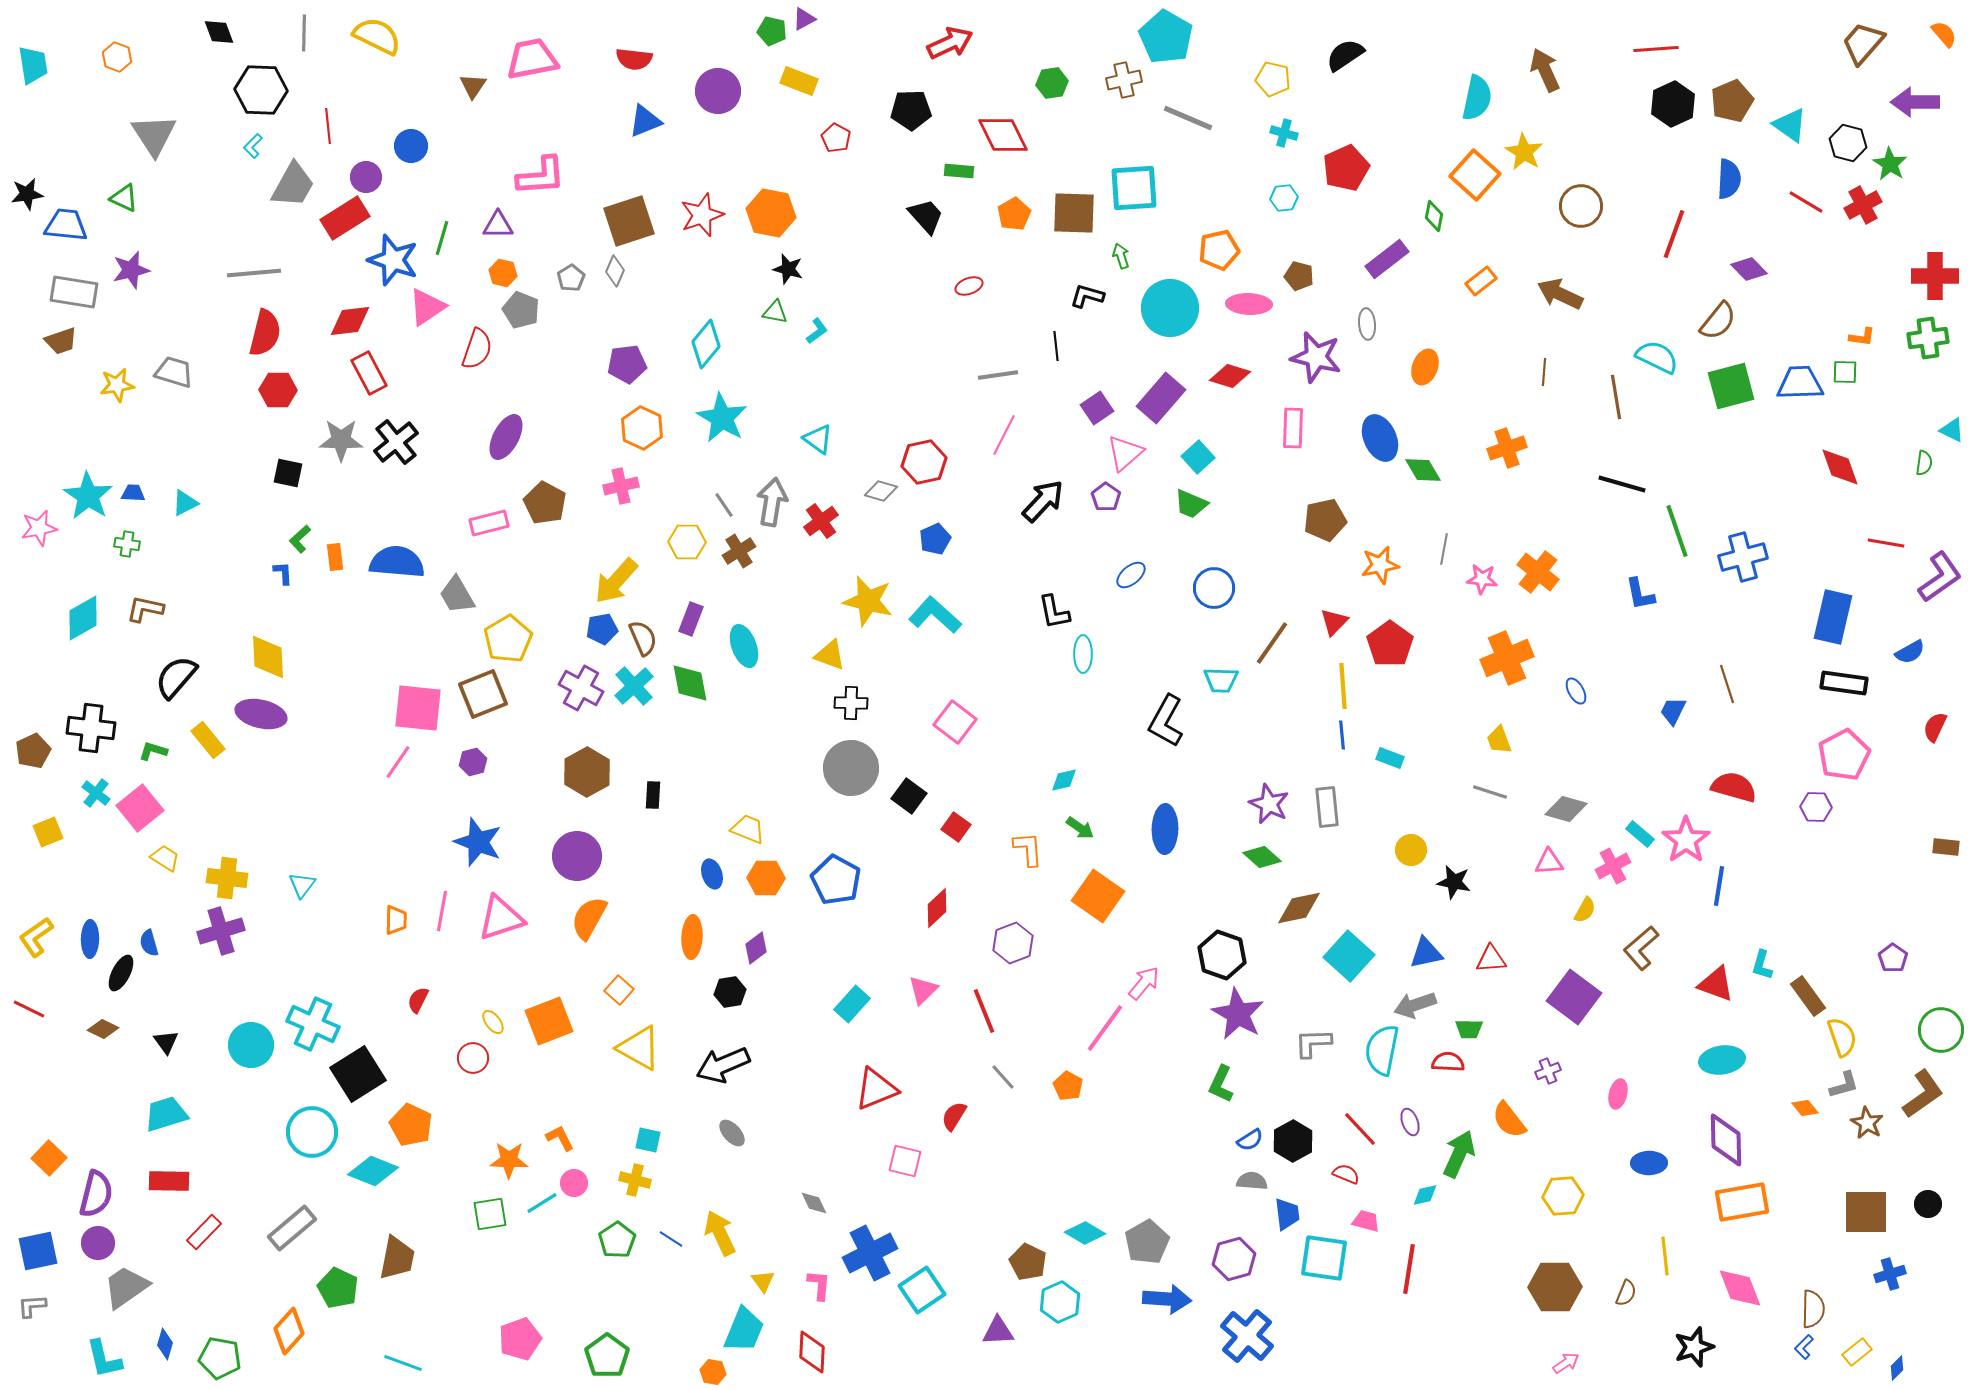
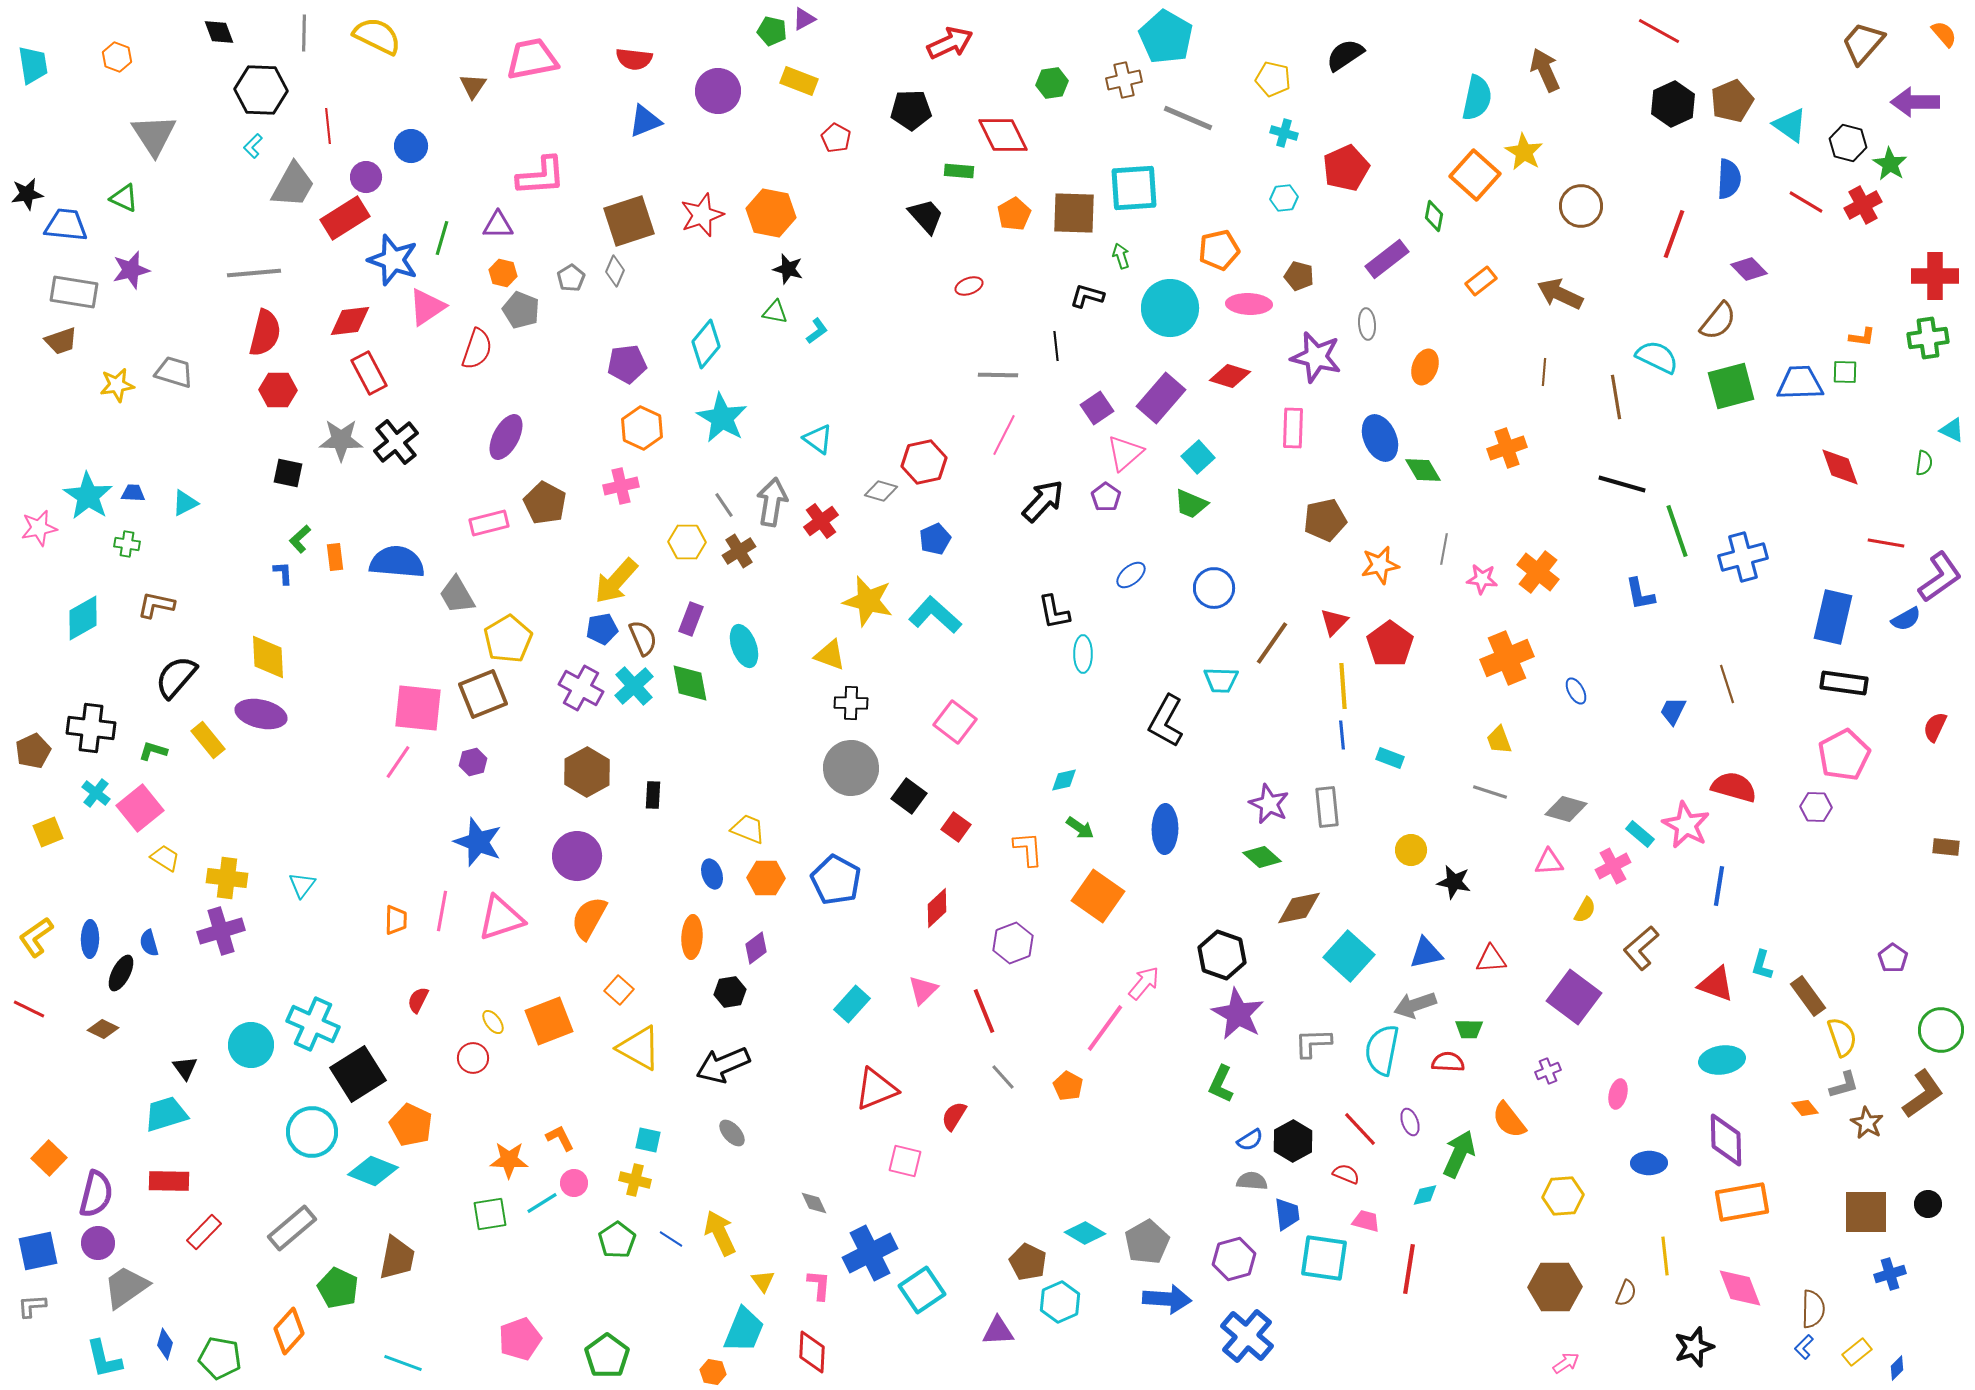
red line at (1656, 49): moved 3 px right, 18 px up; rotated 33 degrees clockwise
gray line at (998, 375): rotated 9 degrees clockwise
brown L-shape at (145, 609): moved 11 px right, 4 px up
blue semicircle at (1910, 652): moved 4 px left, 33 px up
pink star at (1686, 840): moved 15 px up; rotated 9 degrees counterclockwise
black triangle at (166, 1042): moved 19 px right, 26 px down
